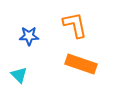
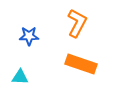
orange L-shape: moved 2 px right, 2 px up; rotated 40 degrees clockwise
cyan triangle: moved 1 px right, 2 px down; rotated 42 degrees counterclockwise
